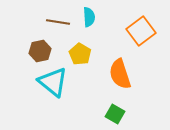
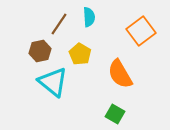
brown line: moved 1 px right, 2 px down; rotated 65 degrees counterclockwise
orange semicircle: rotated 12 degrees counterclockwise
